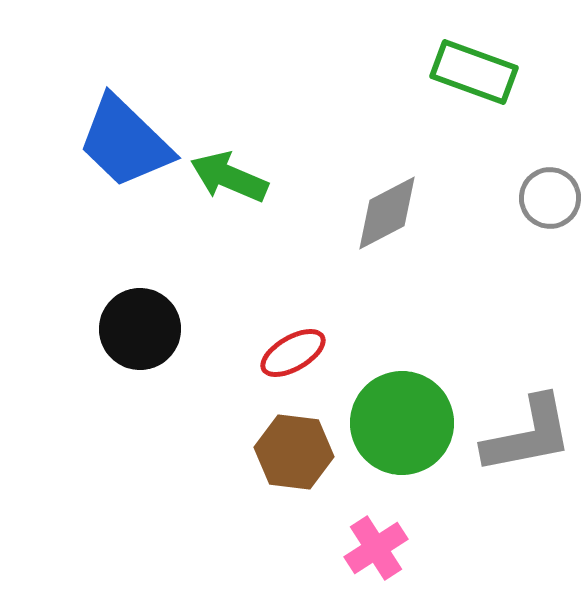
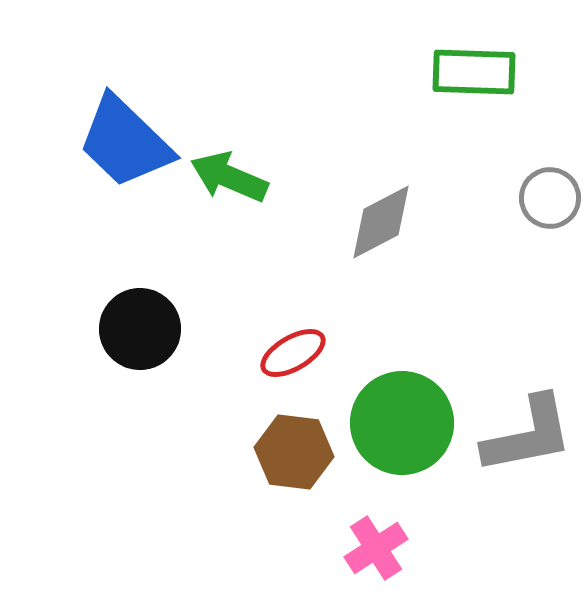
green rectangle: rotated 18 degrees counterclockwise
gray diamond: moved 6 px left, 9 px down
